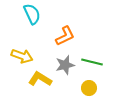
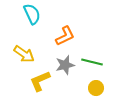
yellow arrow: moved 2 px right, 2 px up; rotated 15 degrees clockwise
yellow L-shape: moved 2 px down; rotated 55 degrees counterclockwise
yellow circle: moved 7 px right
